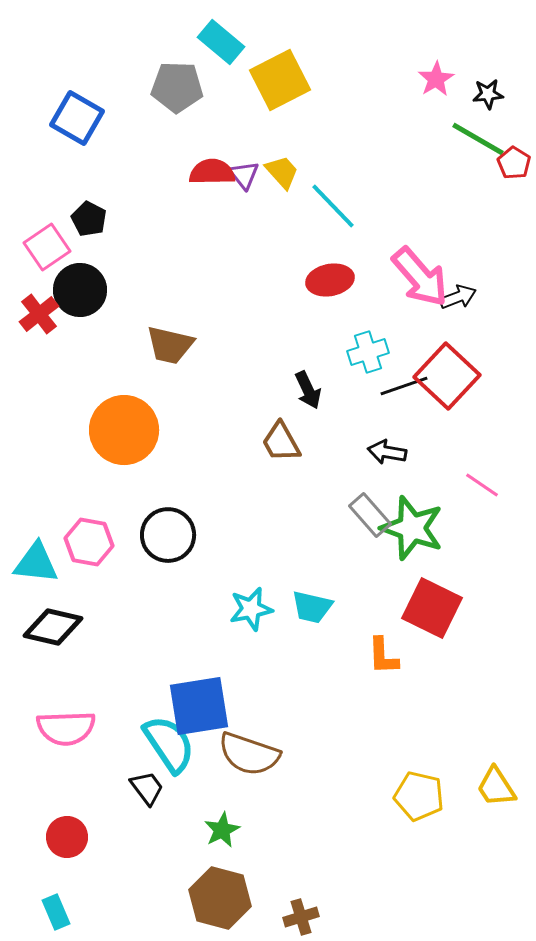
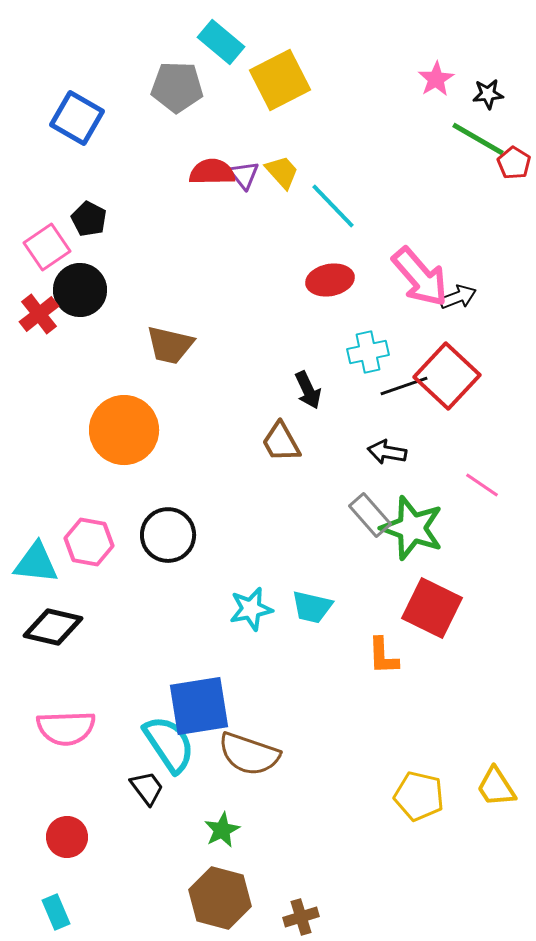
cyan cross at (368, 352): rotated 6 degrees clockwise
